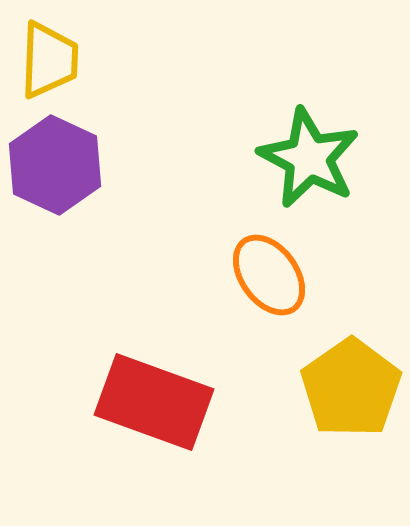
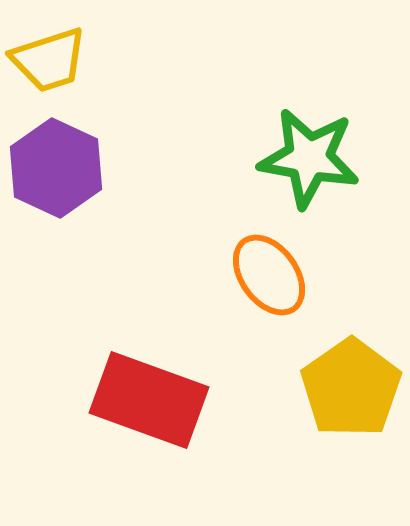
yellow trapezoid: rotated 70 degrees clockwise
green star: rotated 18 degrees counterclockwise
purple hexagon: moved 1 px right, 3 px down
red rectangle: moved 5 px left, 2 px up
